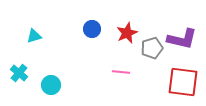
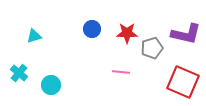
red star: rotated 25 degrees clockwise
purple L-shape: moved 4 px right, 5 px up
red square: rotated 16 degrees clockwise
